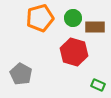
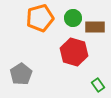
gray pentagon: rotated 10 degrees clockwise
green rectangle: rotated 32 degrees clockwise
